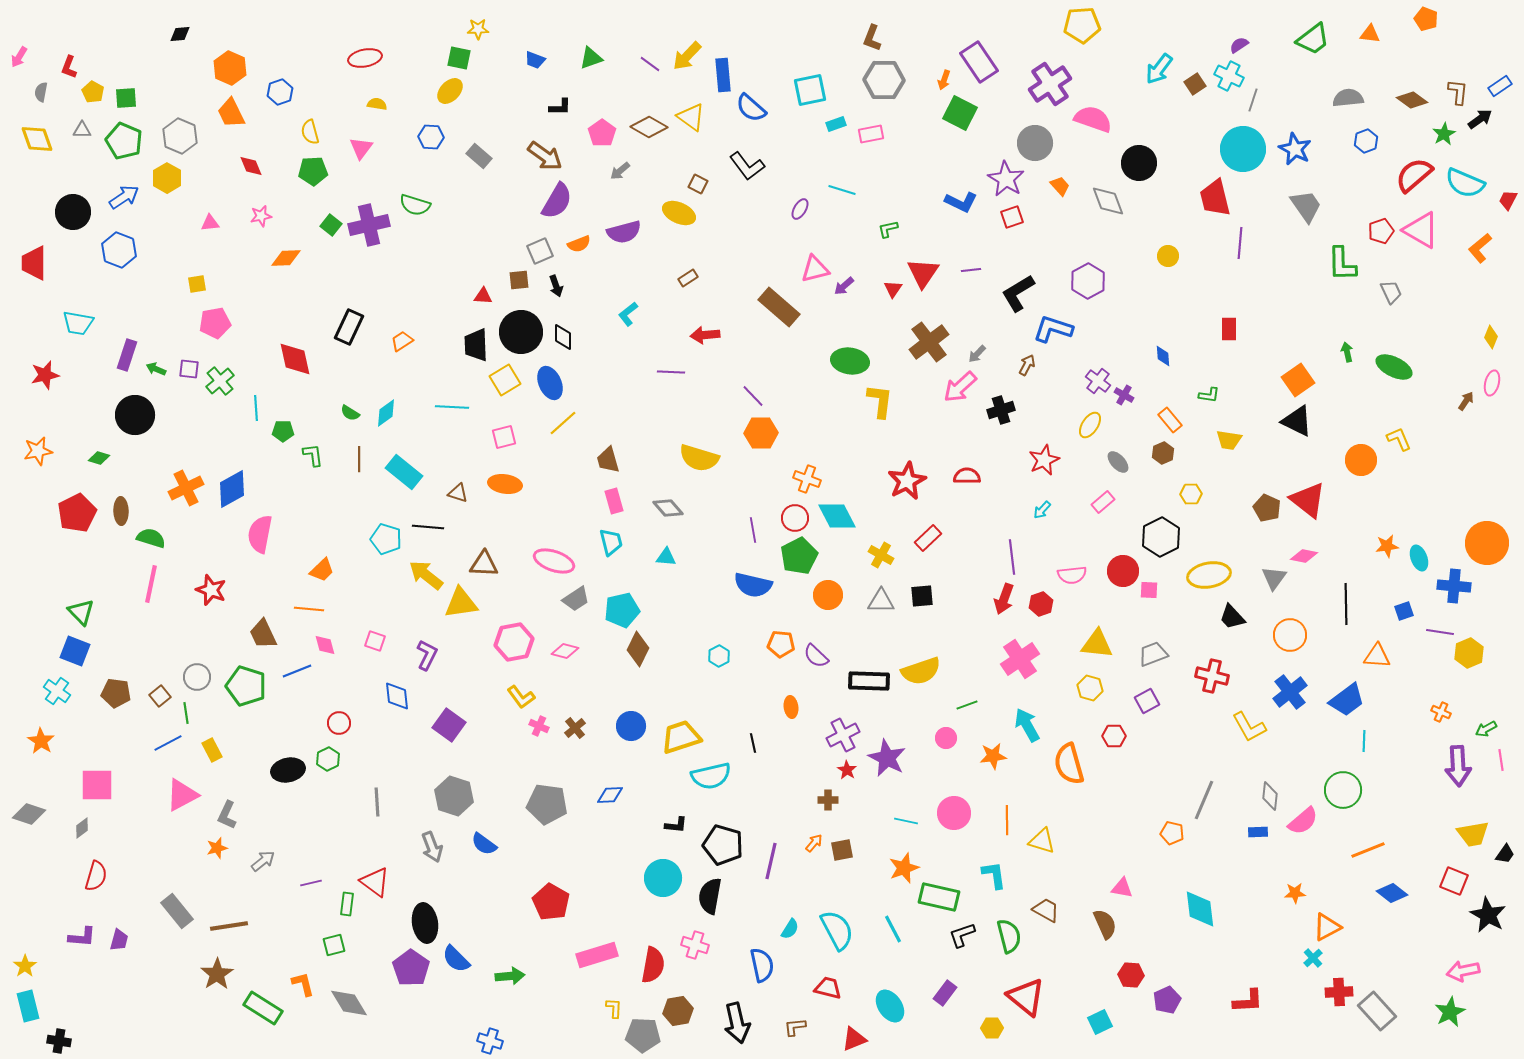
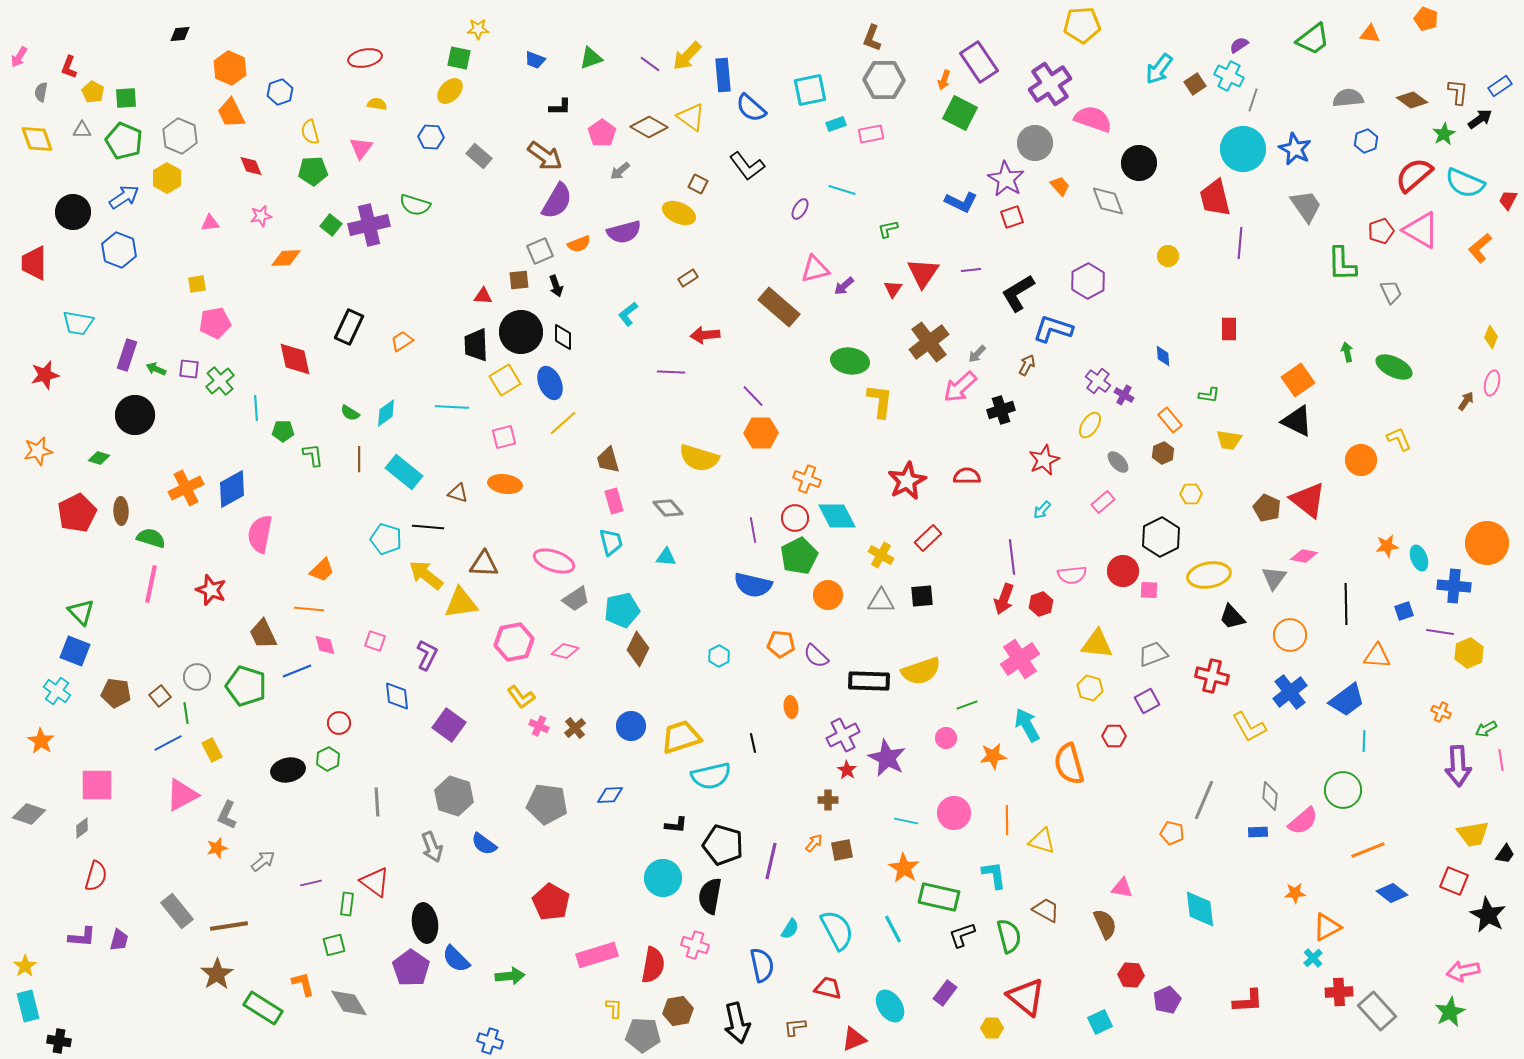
orange star at (904, 868): rotated 20 degrees counterclockwise
